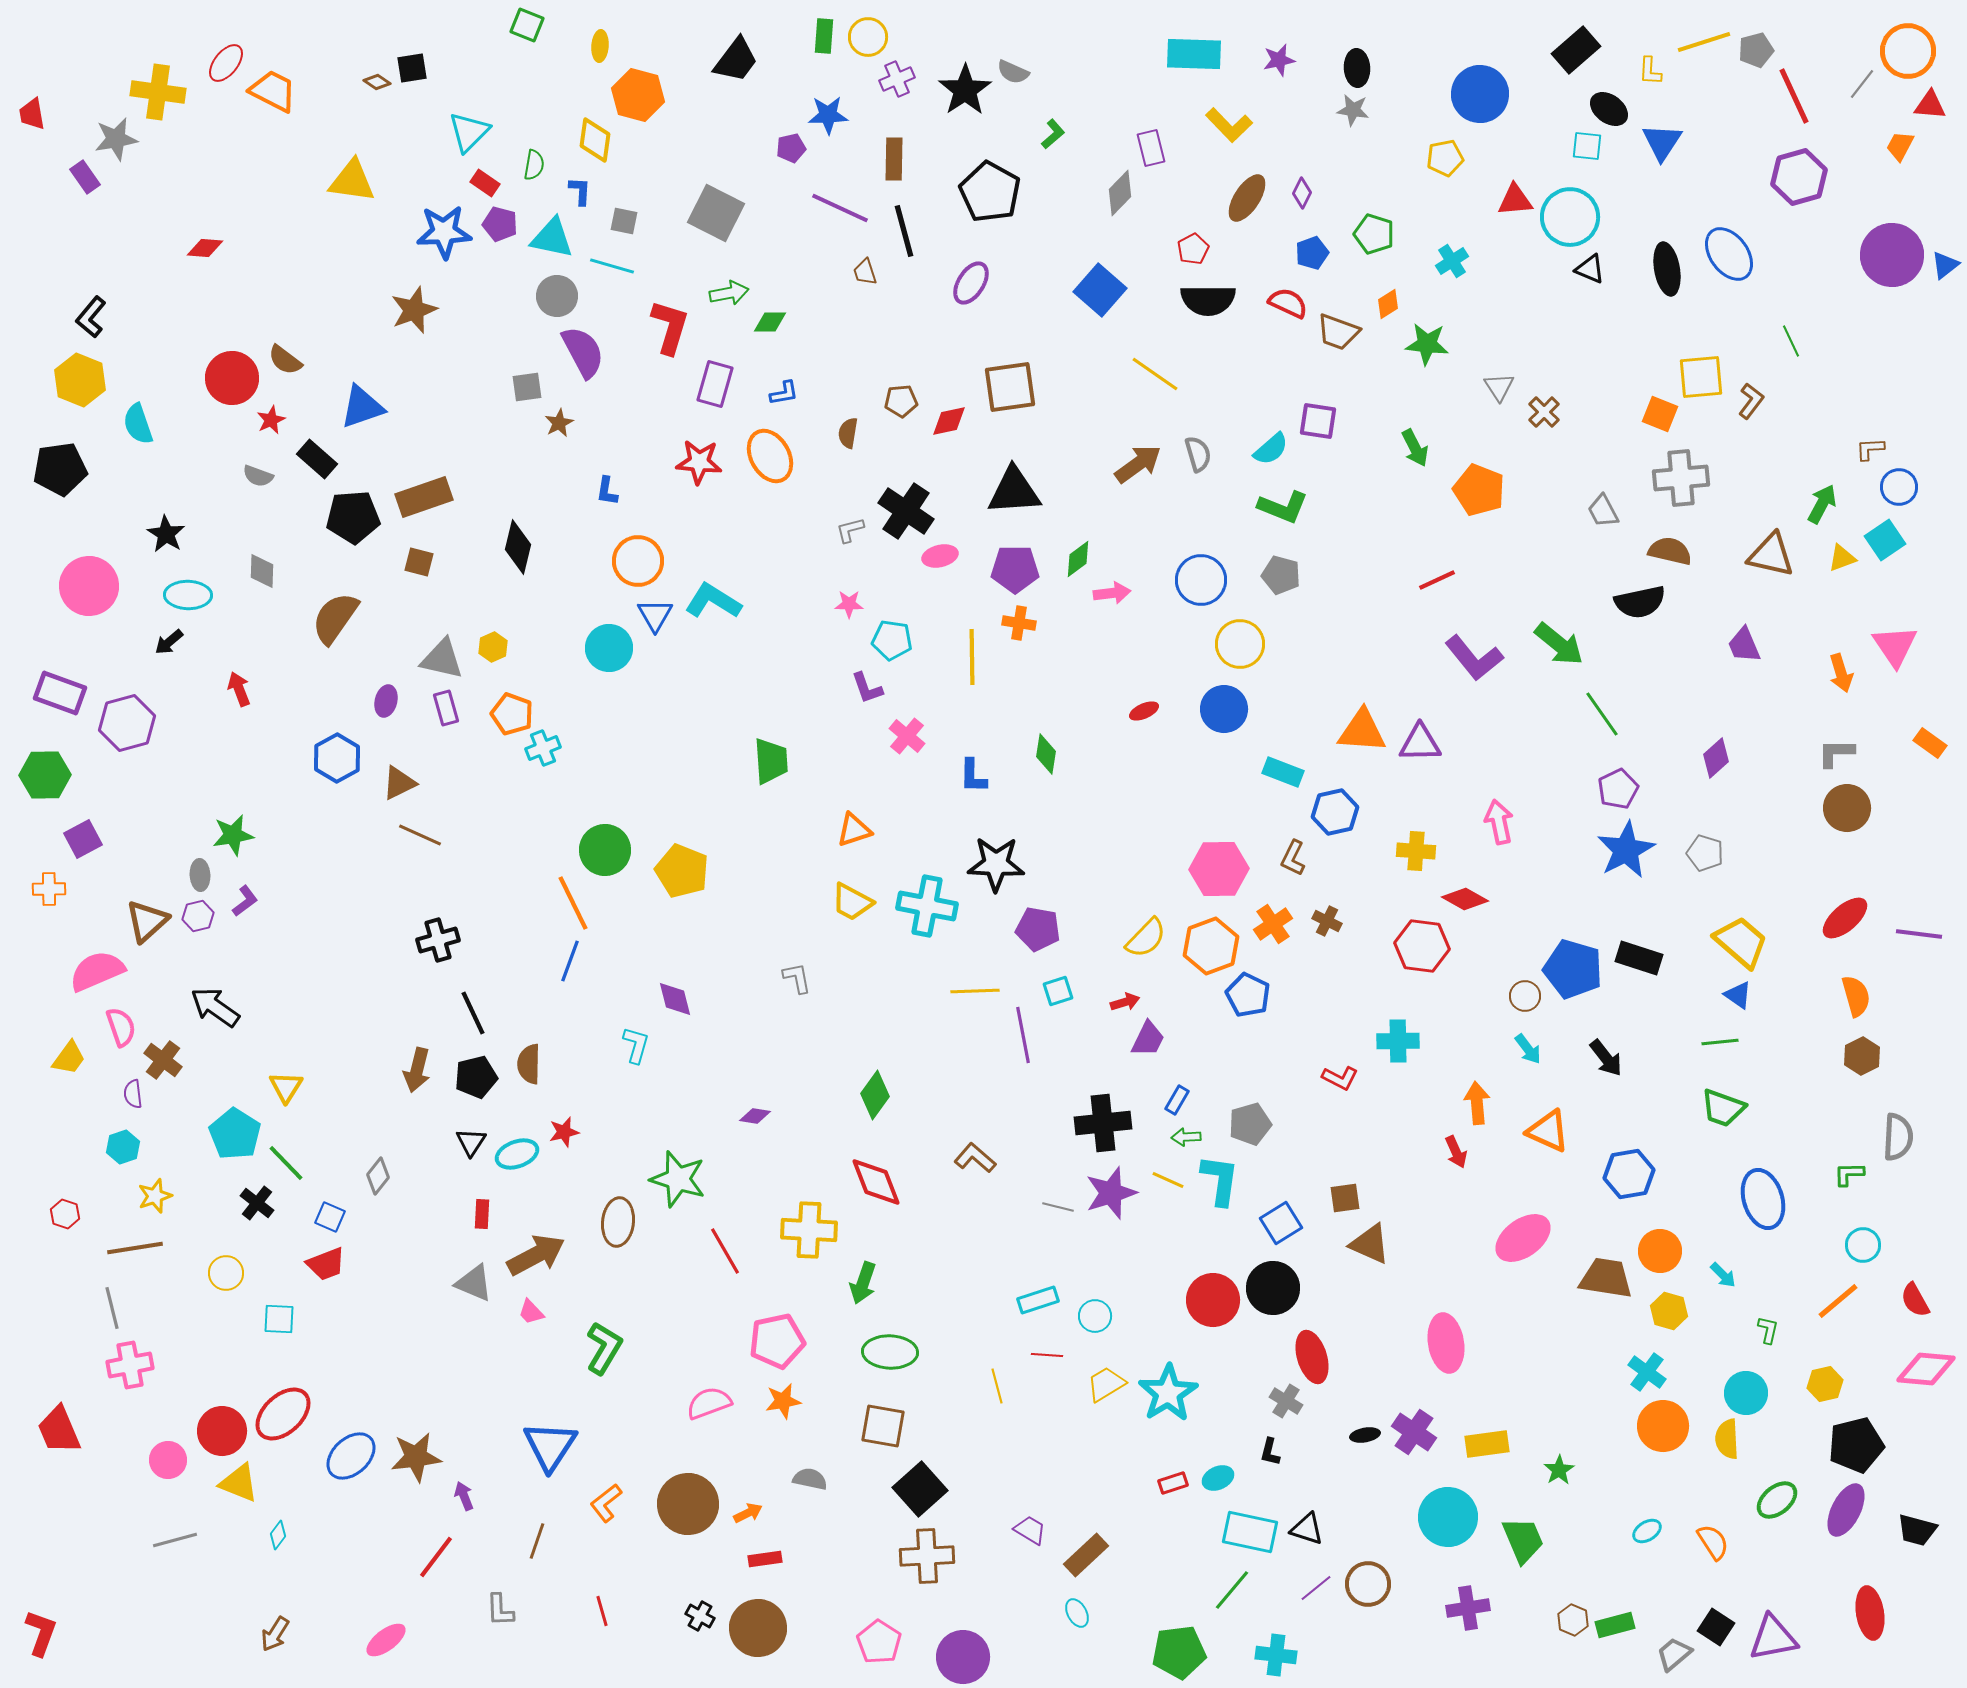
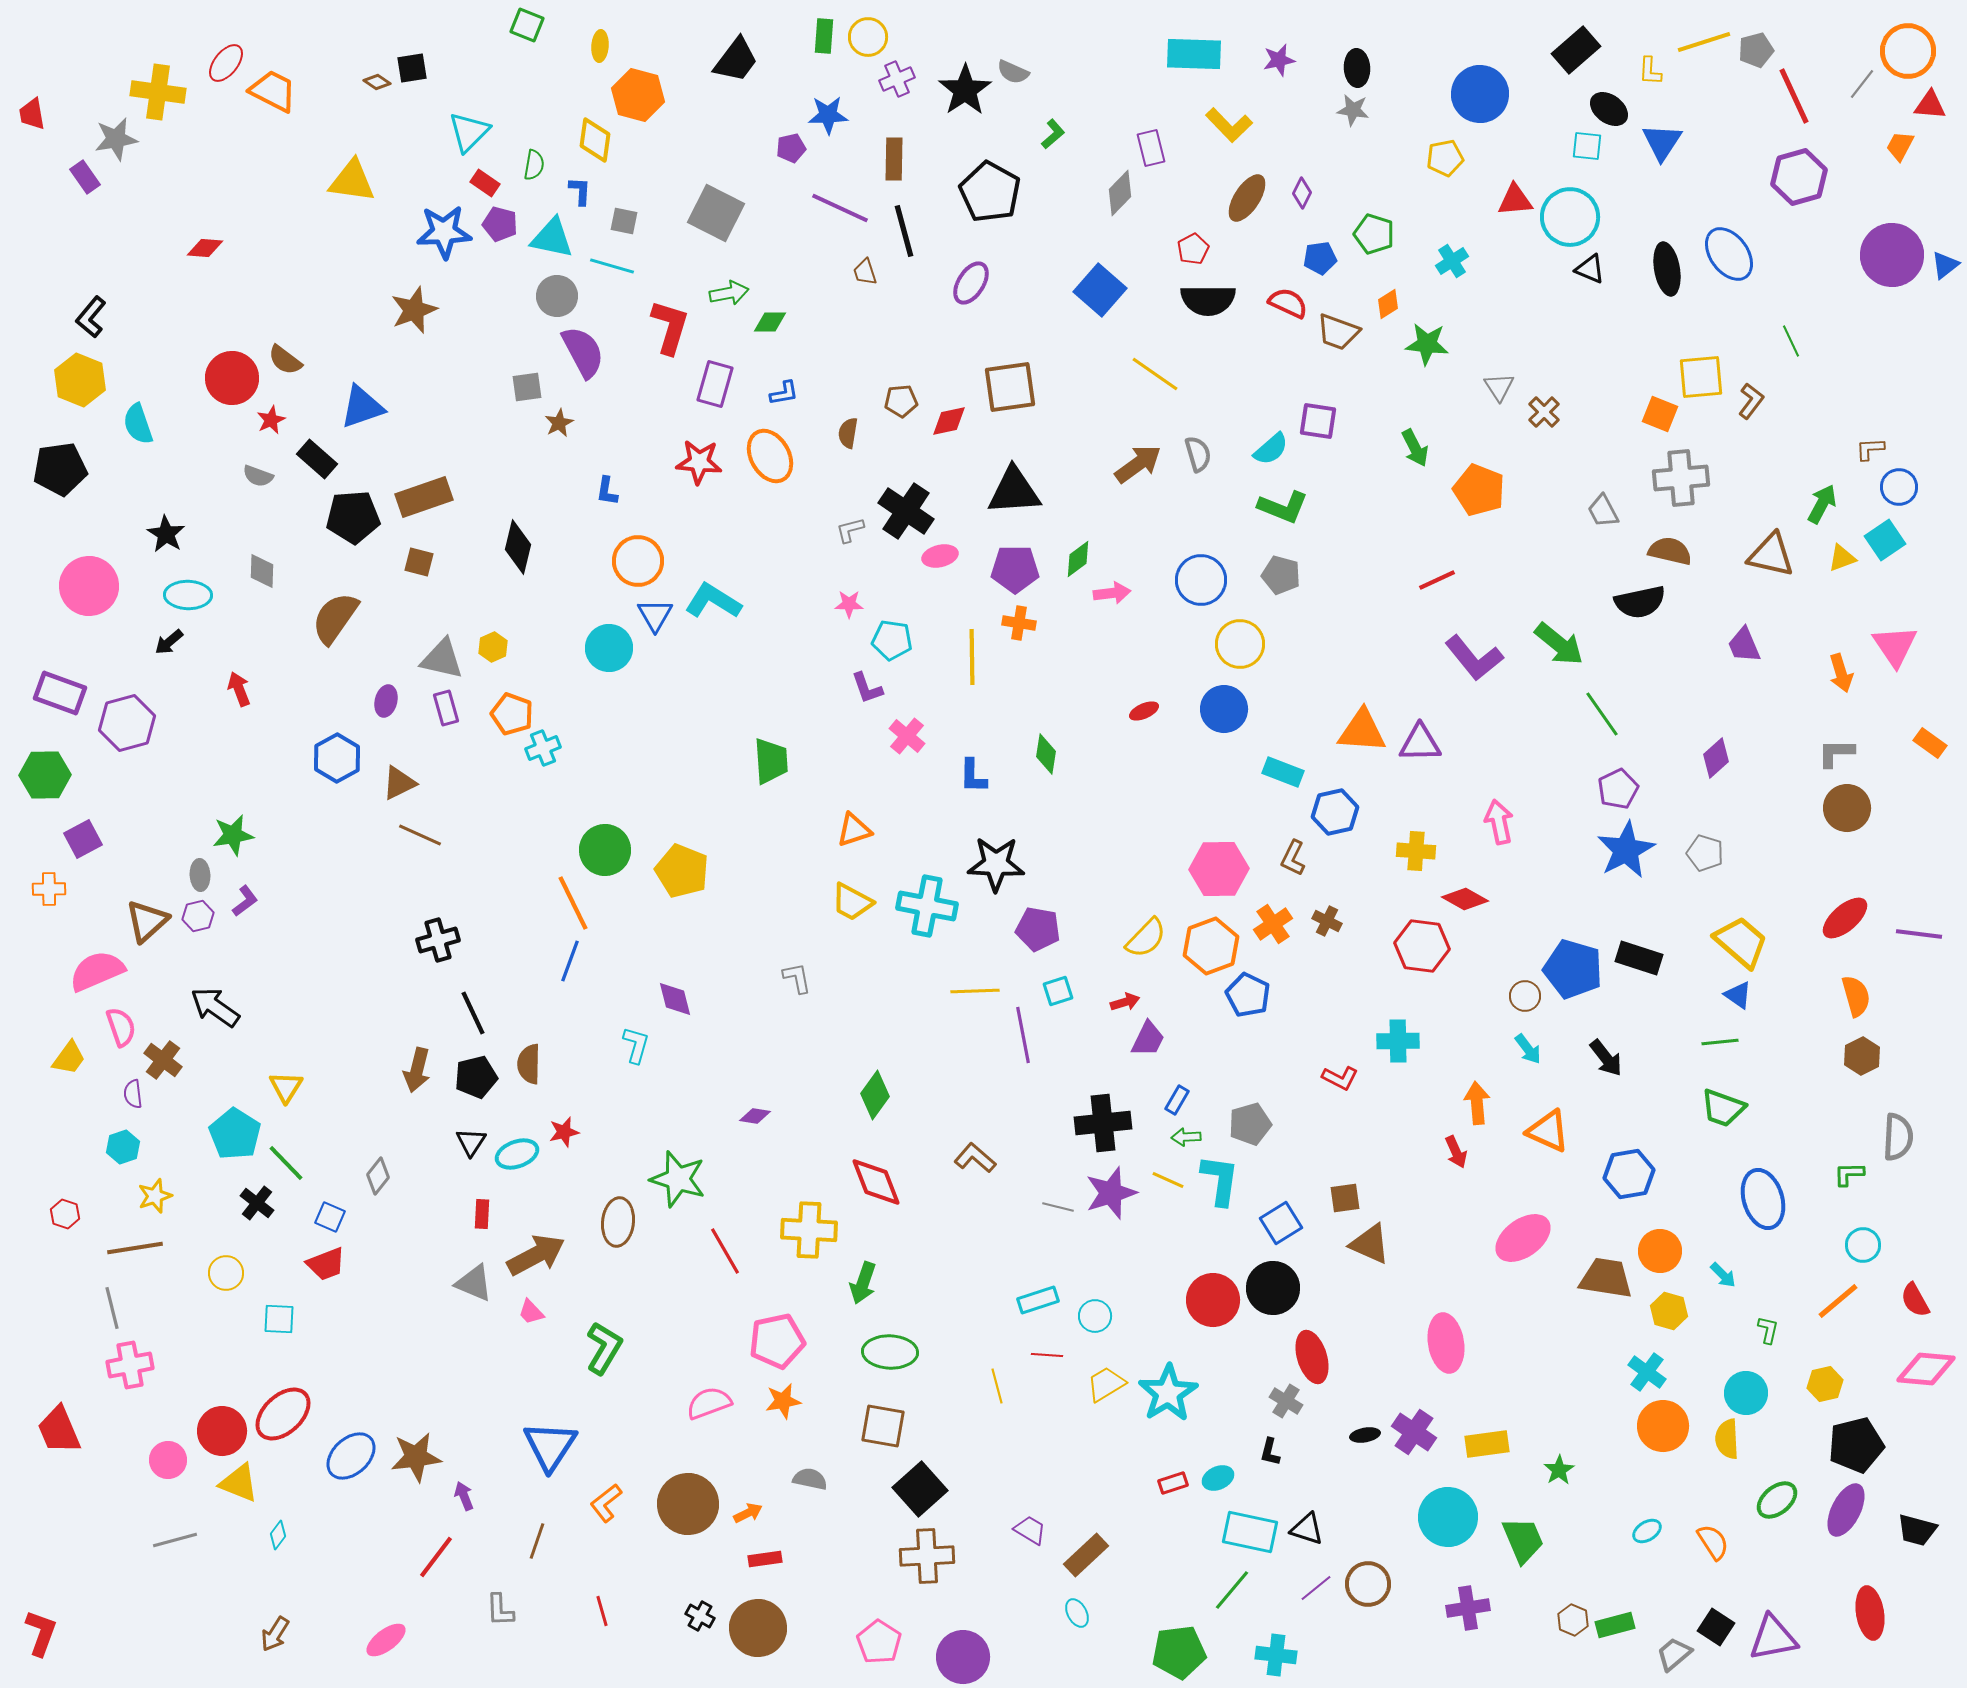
blue pentagon at (1312, 253): moved 8 px right, 5 px down; rotated 12 degrees clockwise
